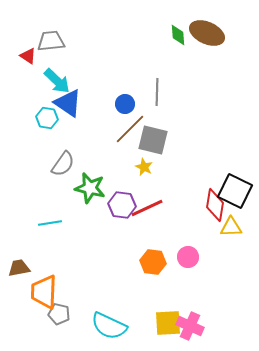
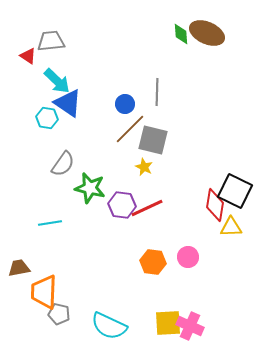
green diamond: moved 3 px right, 1 px up
